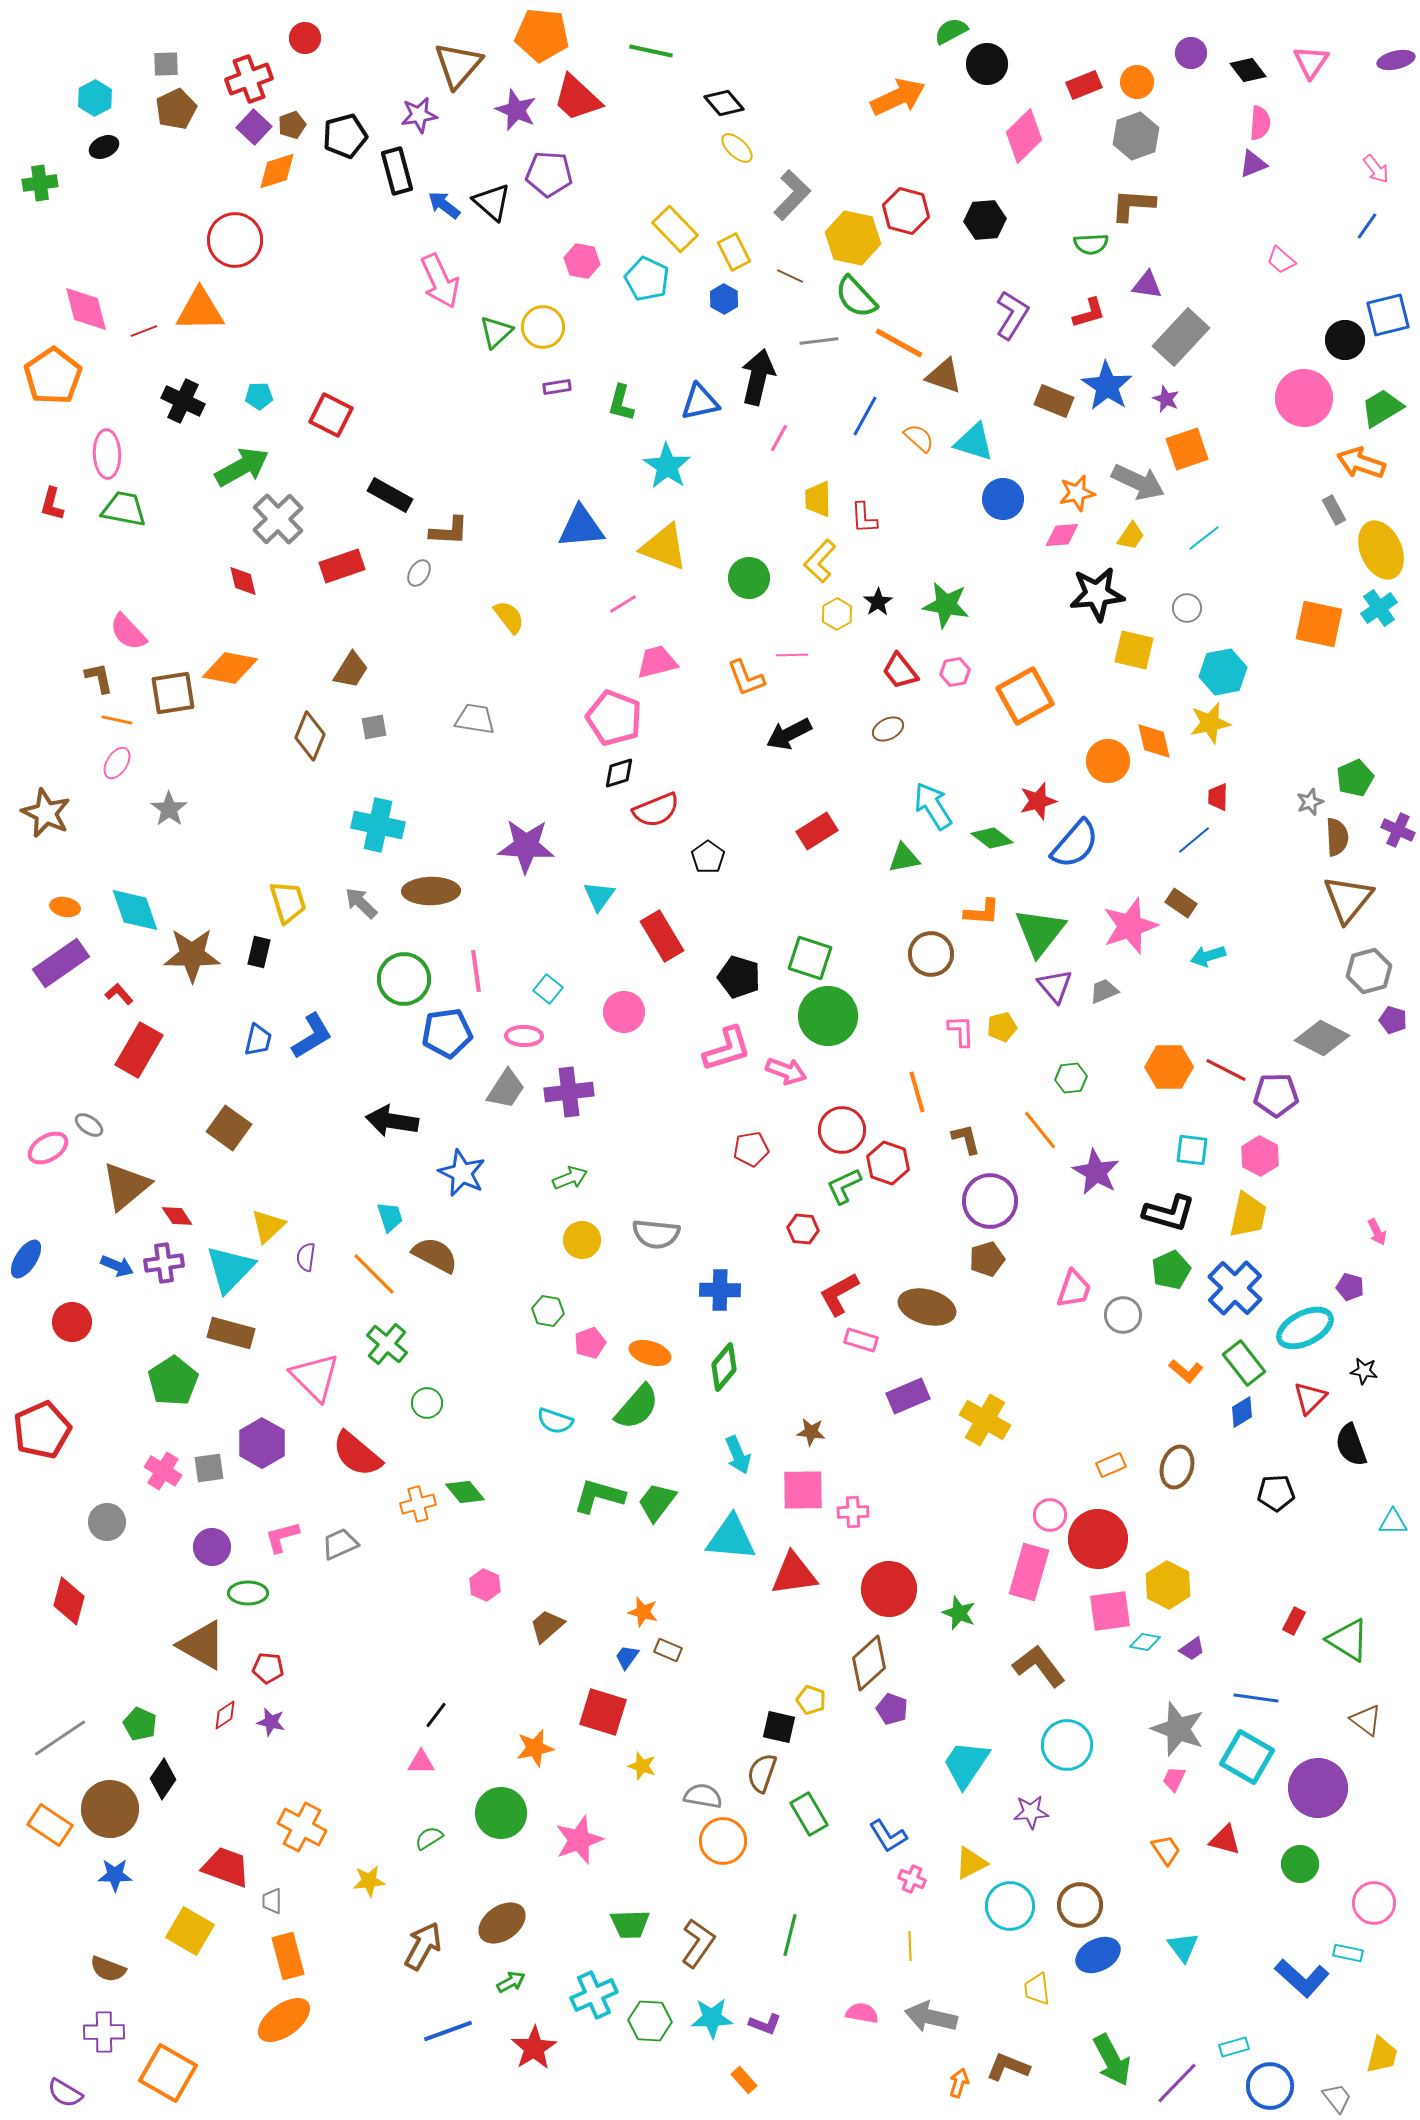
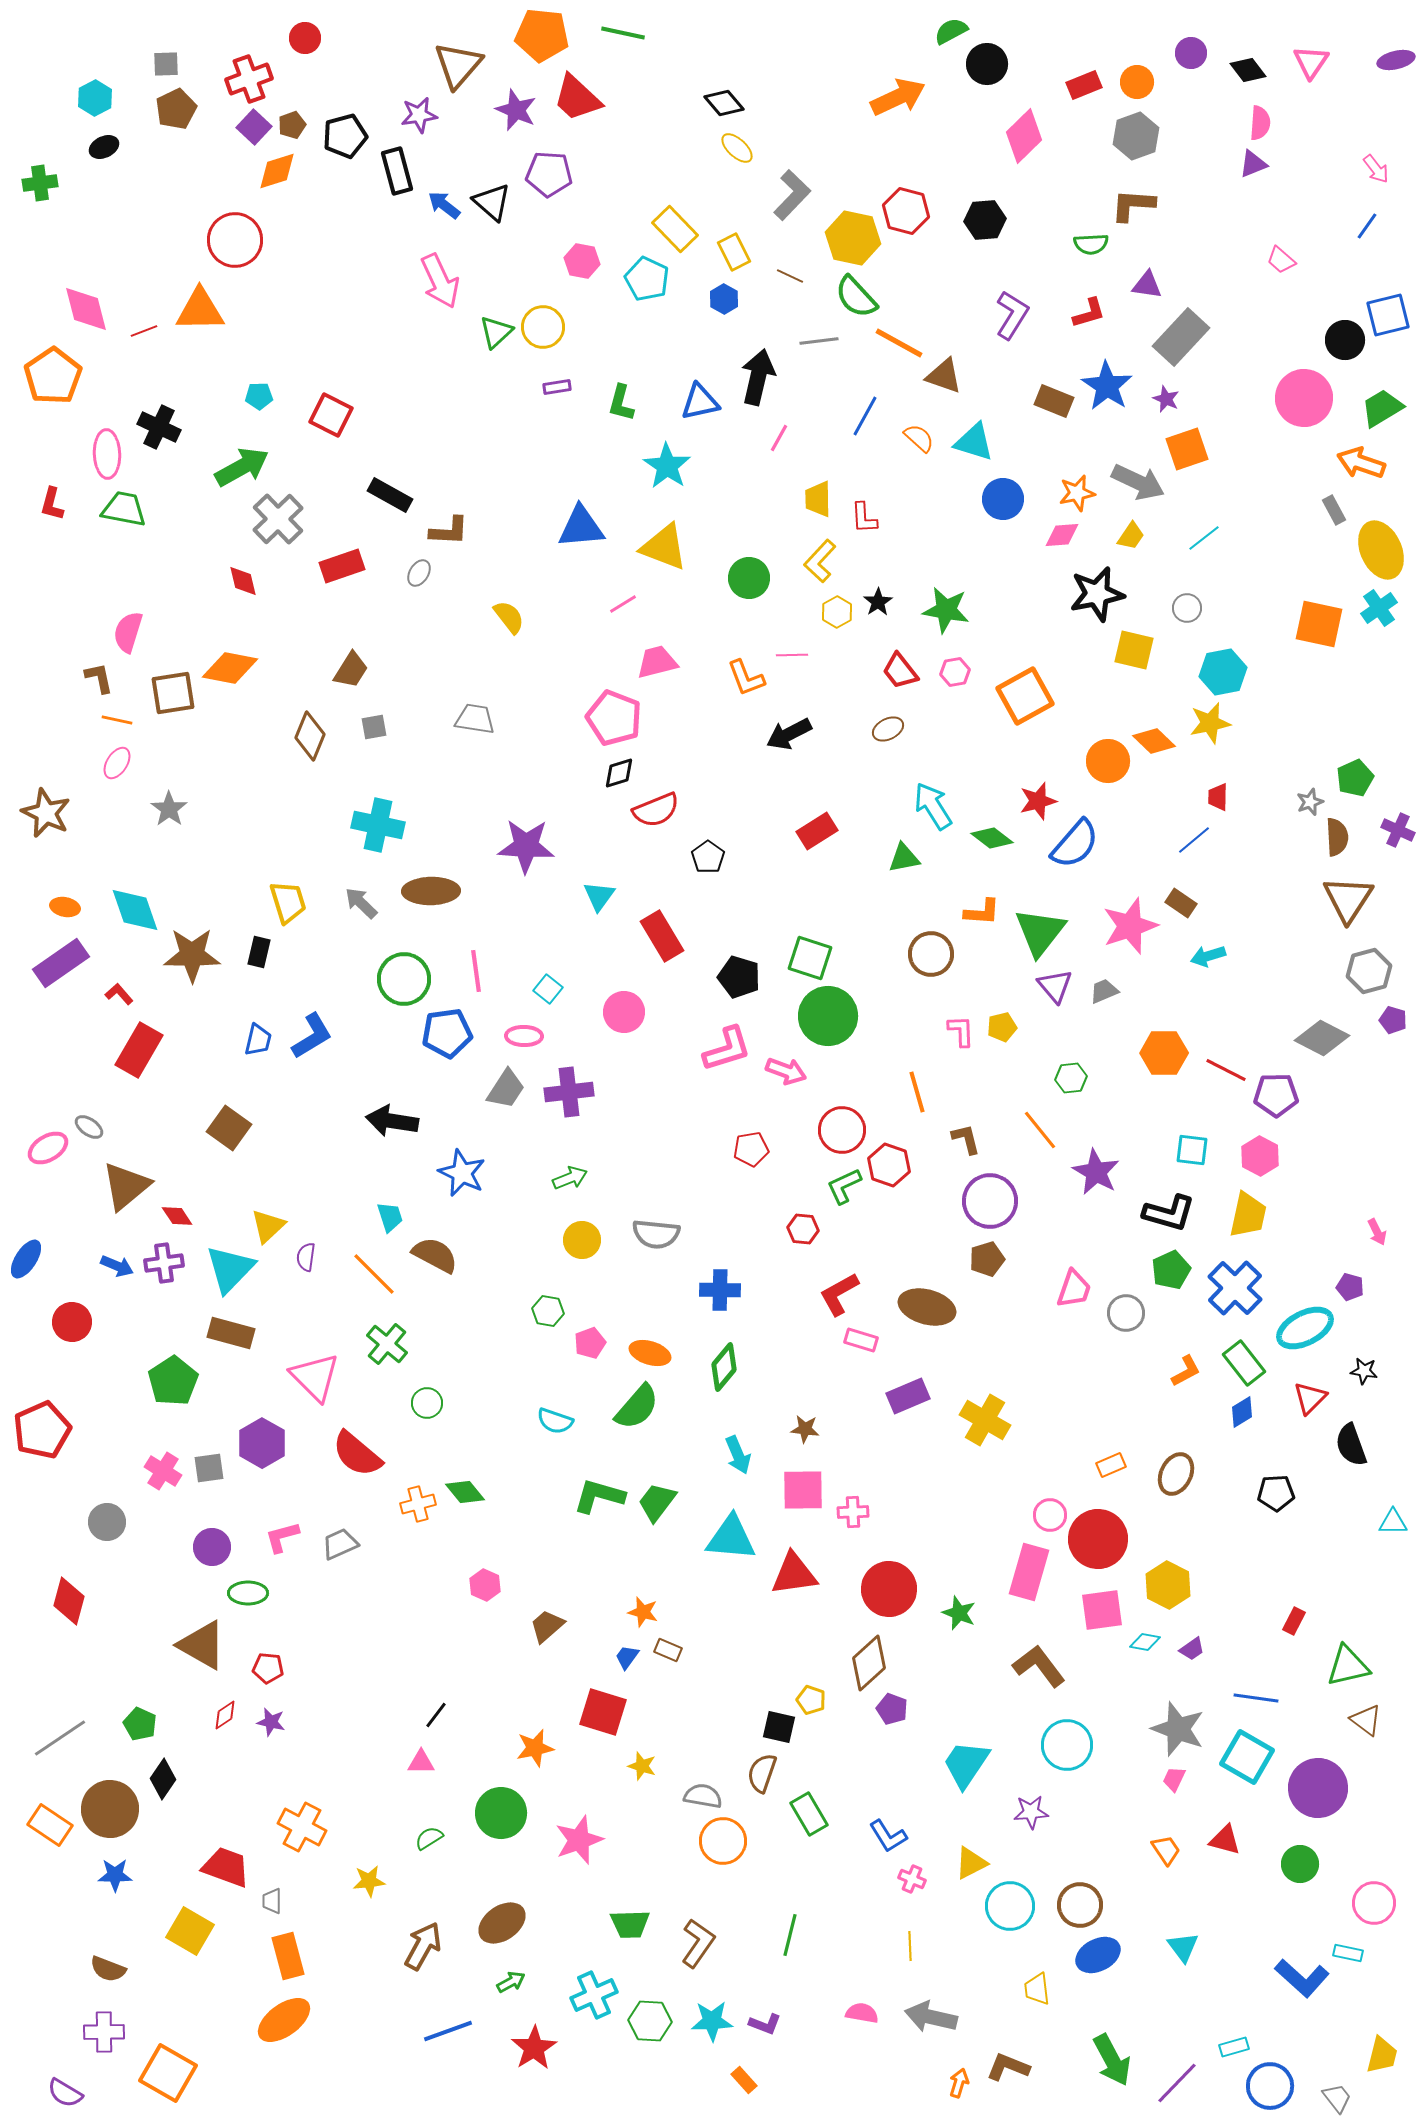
green line at (651, 51): moved 28 px left, 18 px up
black cross at (183, 401): moved 24 px left, 26 px down
black star at (1097, 594): rotated 6 degrees counterclockwise
green star at (946, 605): moved 5 px down
yellow hexagon at (837, 614): moved 2 px up
pink semicircle at (128, 632): rotated 60 degrees clockwise
orange diamond at (1154, 741): rotated 33 degrees counterclockwise
brown triangle at (1348, 899): rotated 6 degrees counterclockwise
orange hexagon at (1169, 1067): moved 5 px left, 14 px up
gray ellipse at (89, 1125): moved 2 px down
red hexagon at (888, 1163): moved 1 px right, 2 px down
gray circle at (1123, 1315): moved 3 px right, 2 px up
orange L-shape at (1186, 1371): rotated 68 degrees counterclockwise
brown star at (811, 1432): moved 6 px left, 3 px up
brown ellipse at (1177, 1467): moved 1 px left, 7 px down; rotated 9 degrees clockwise
pink square at (1110, 1611): moved 8 px left, 1 px up
green triangle at (1348, 1640): moved 26 px down; rotated 45 degrees counterclockwise
cyan star at (712, 2018): moved 3 px down
